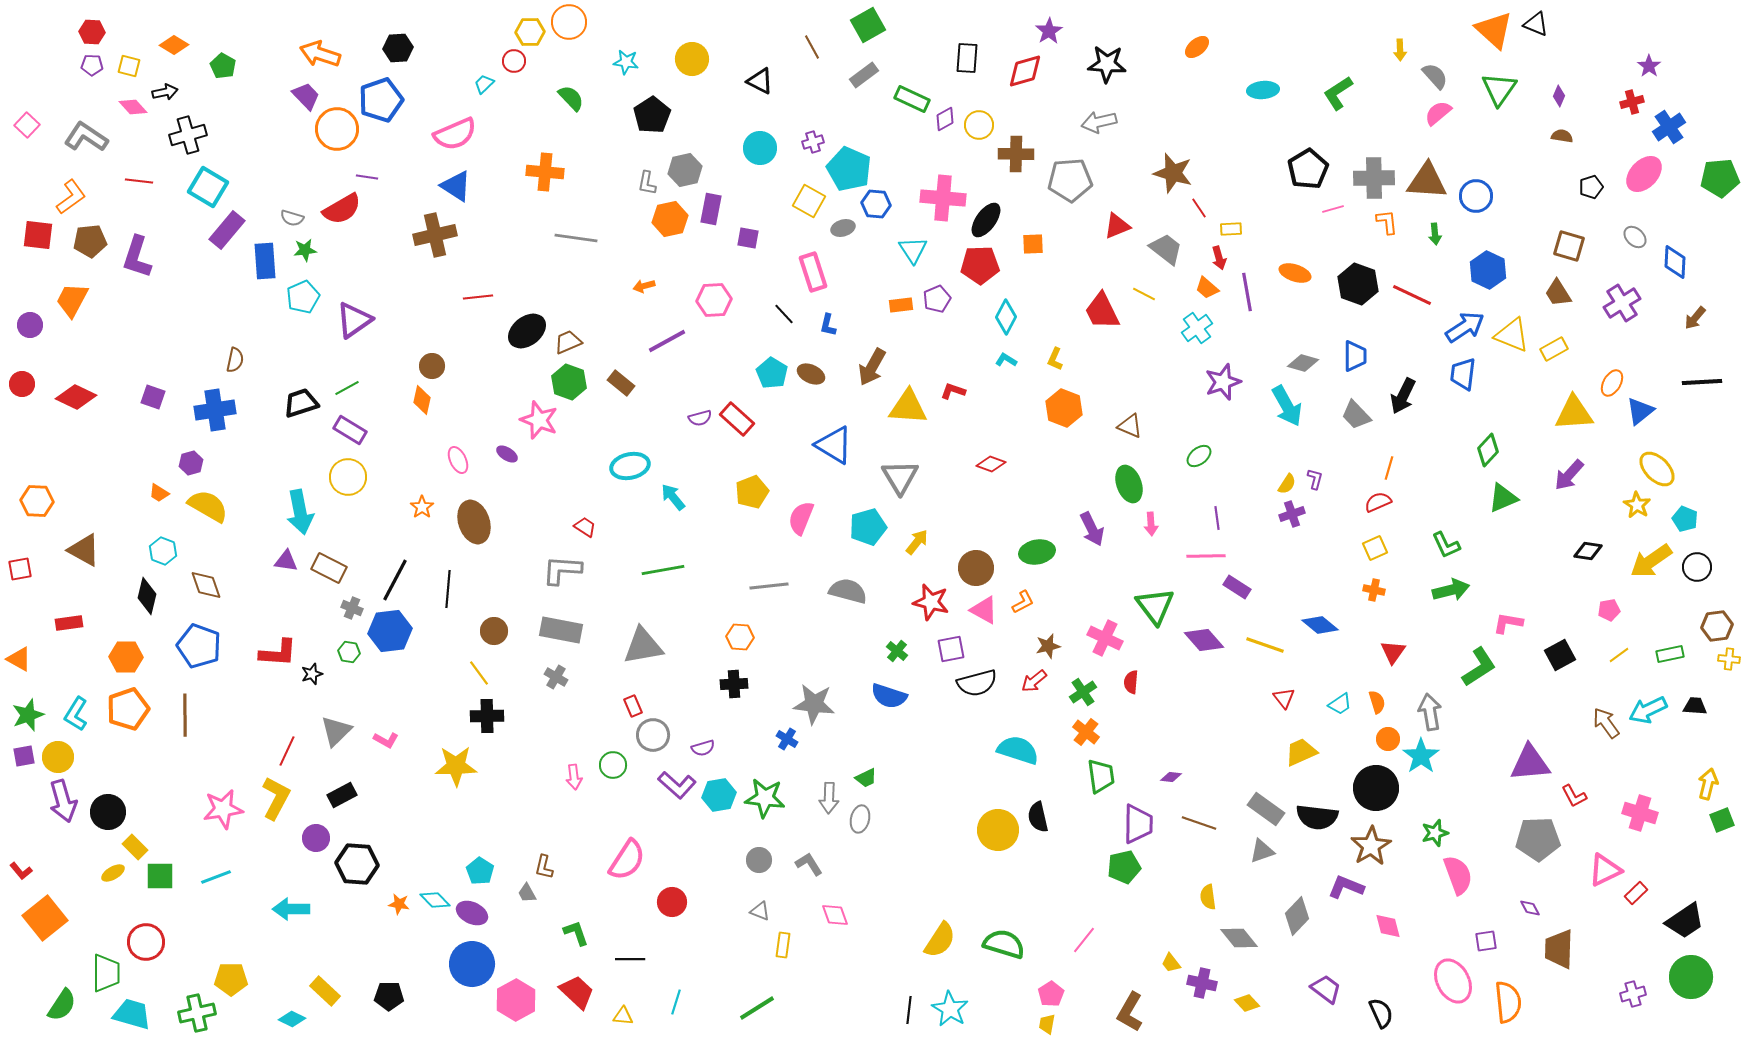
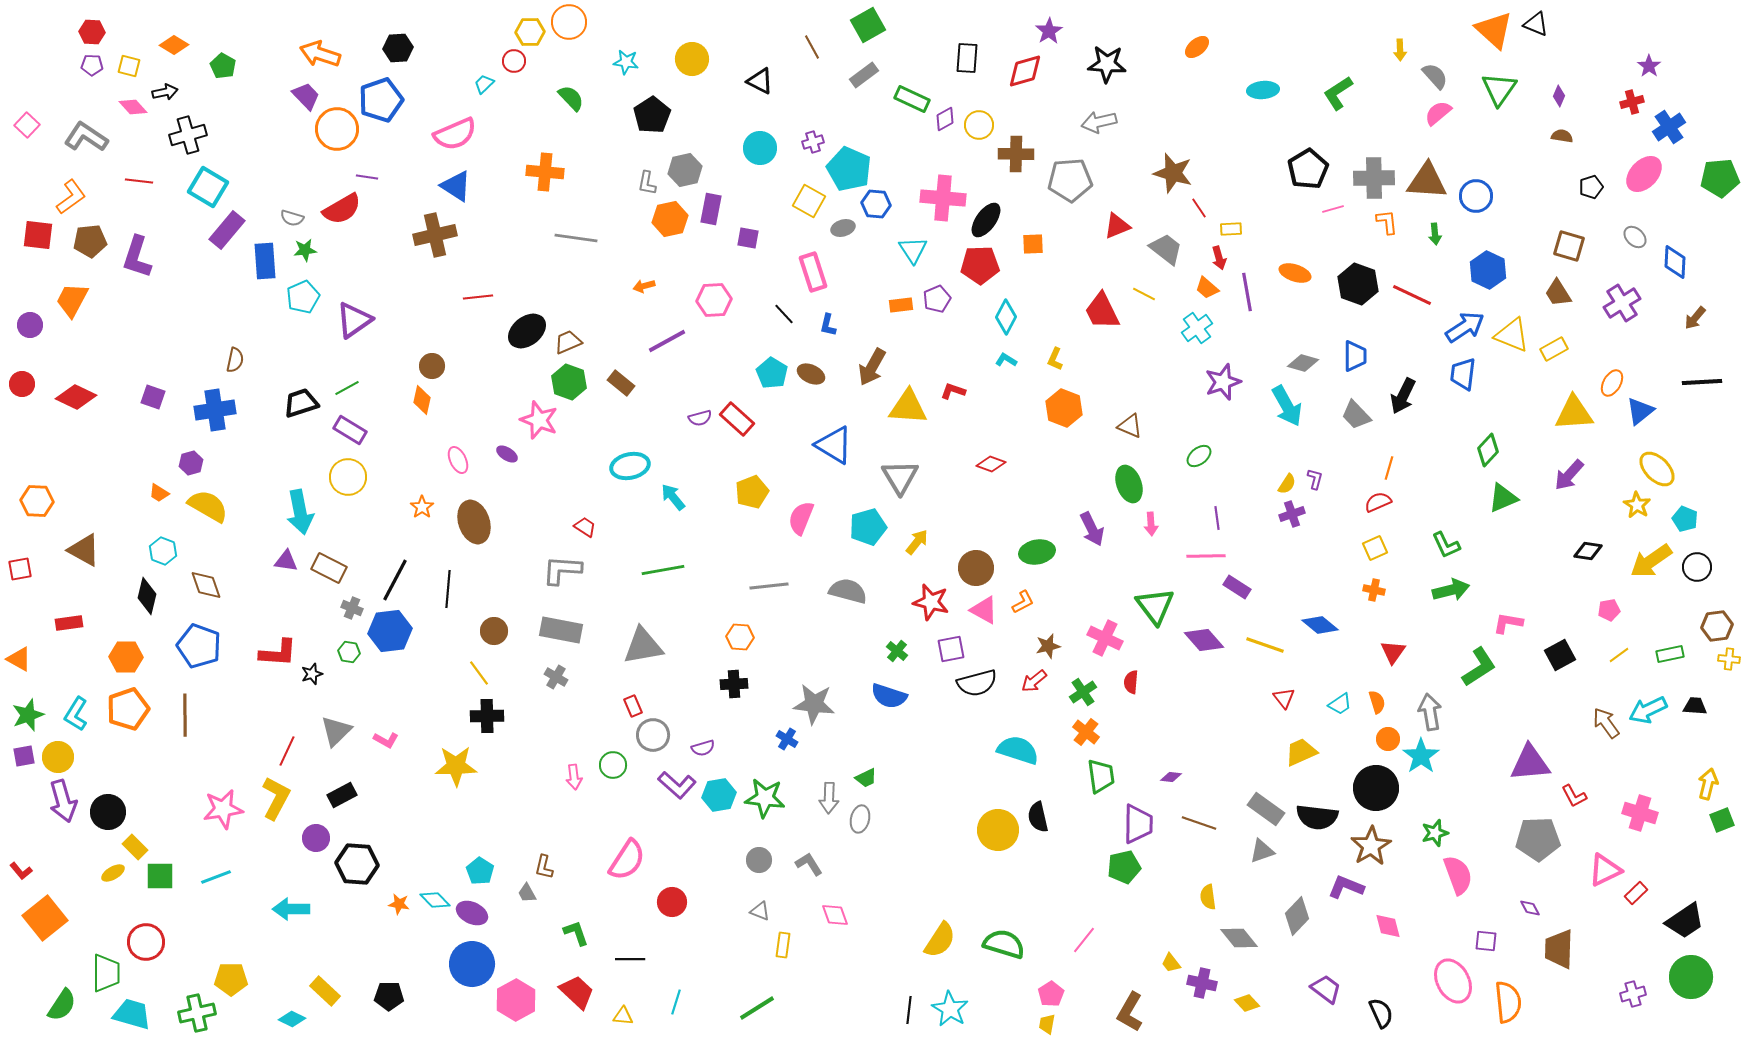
purple square at (1486, 941): rotated 15 degrees clockwise
